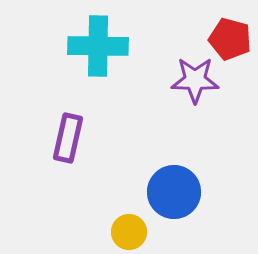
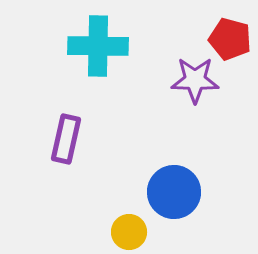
purple rectangle: moved 2 px left, 1 px down
